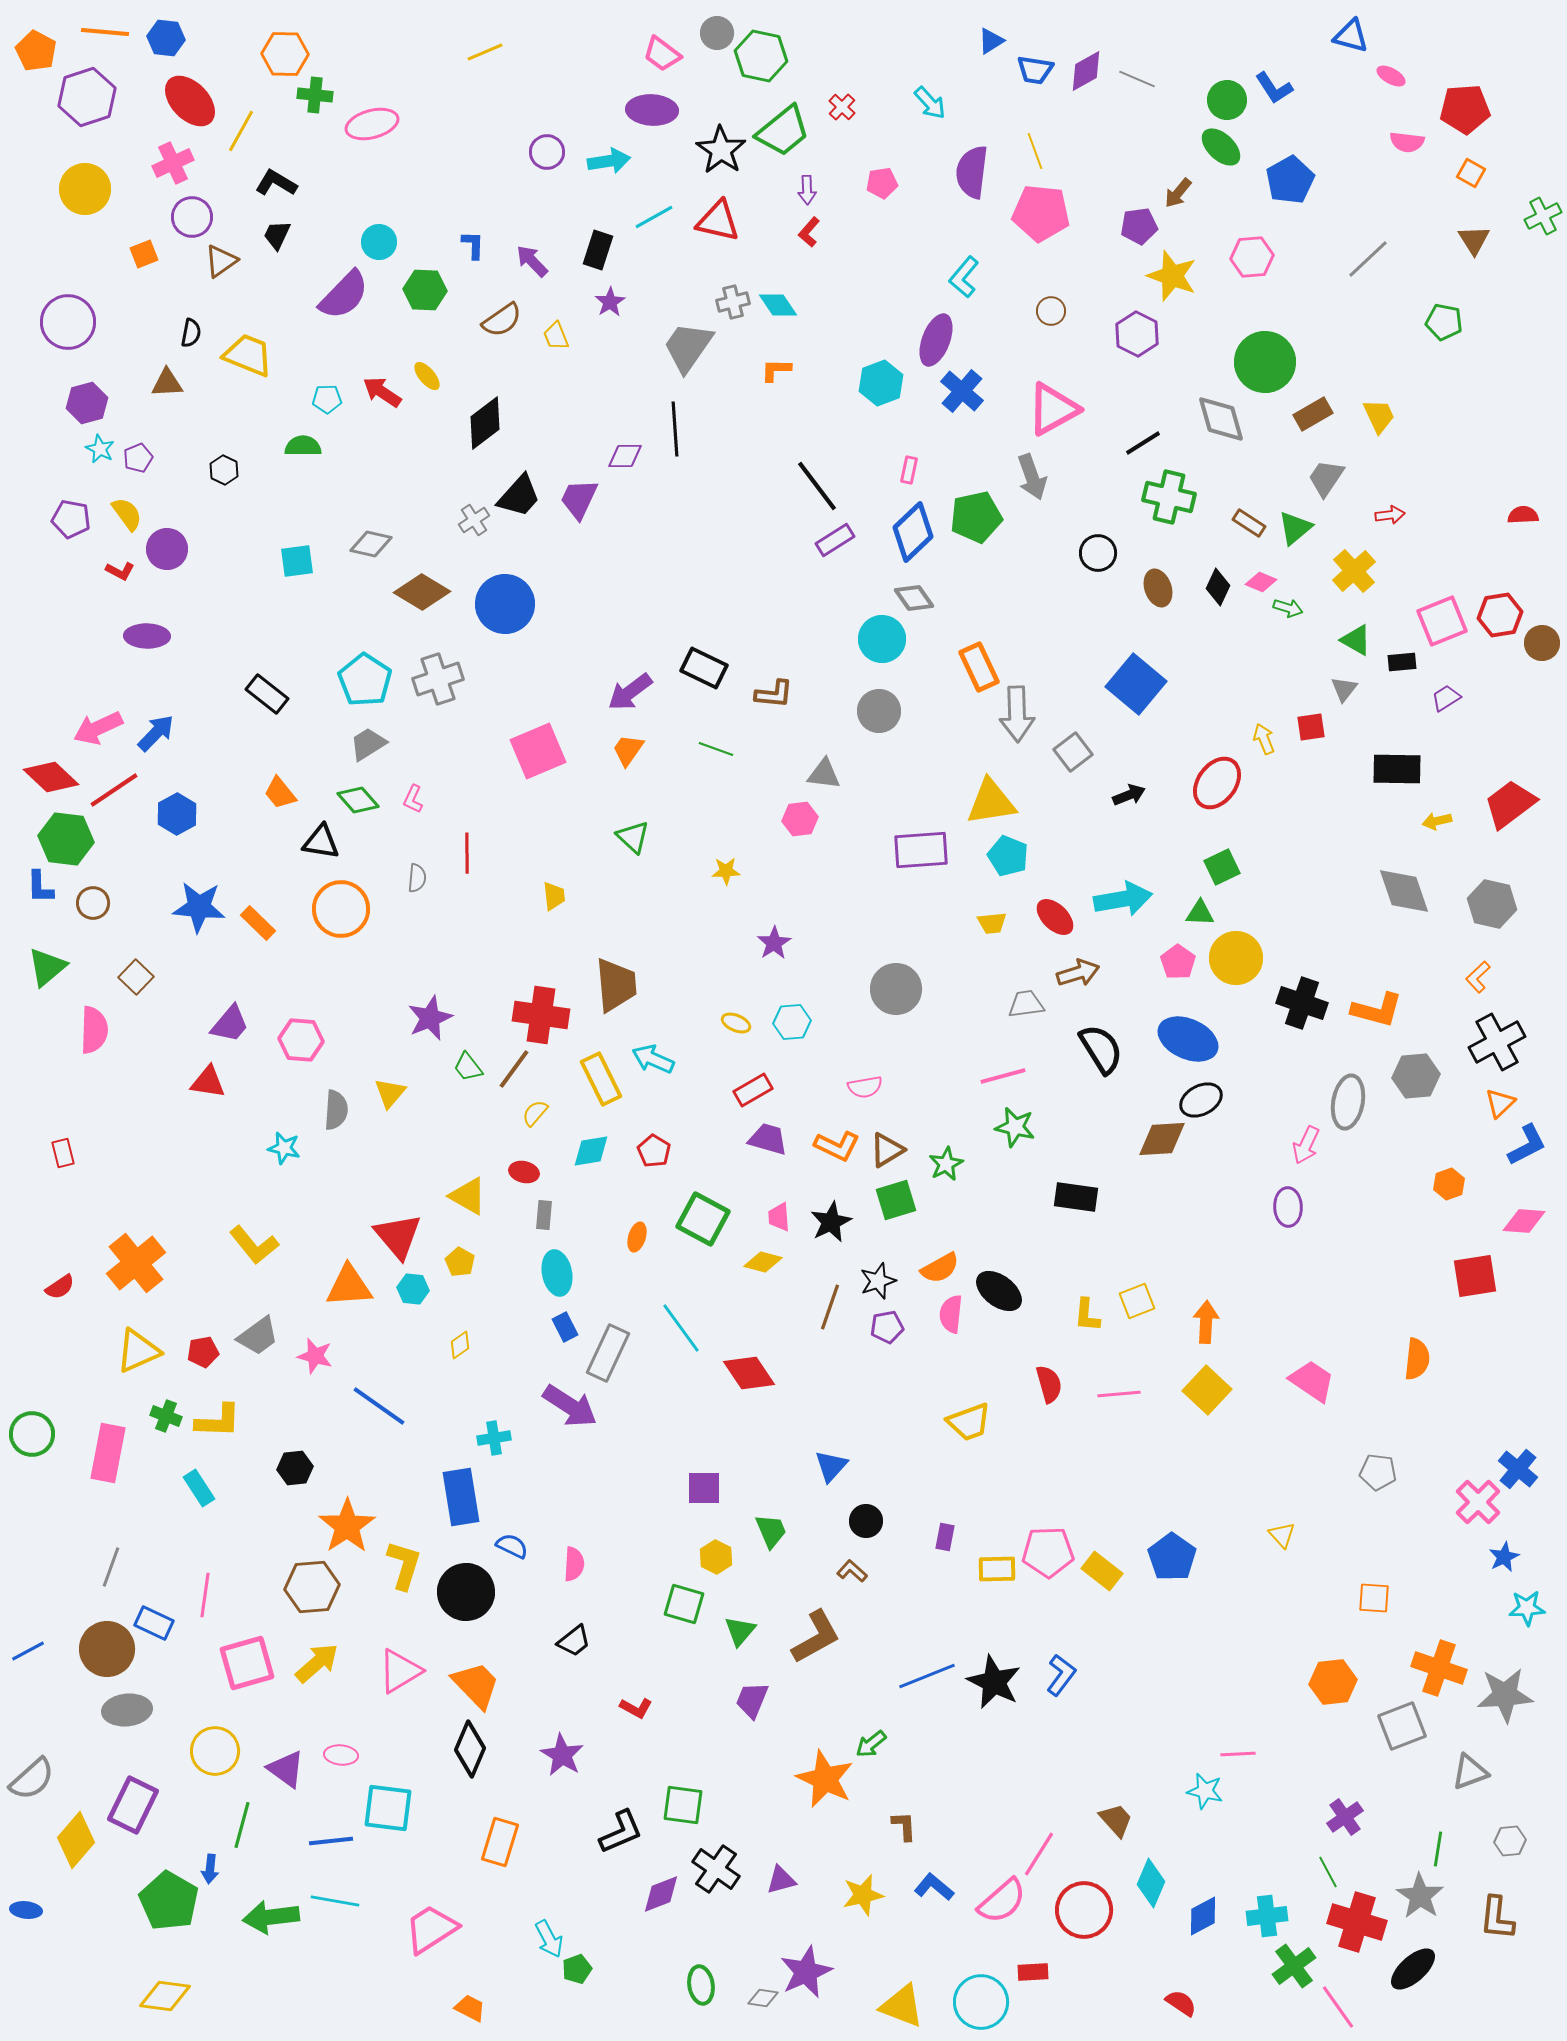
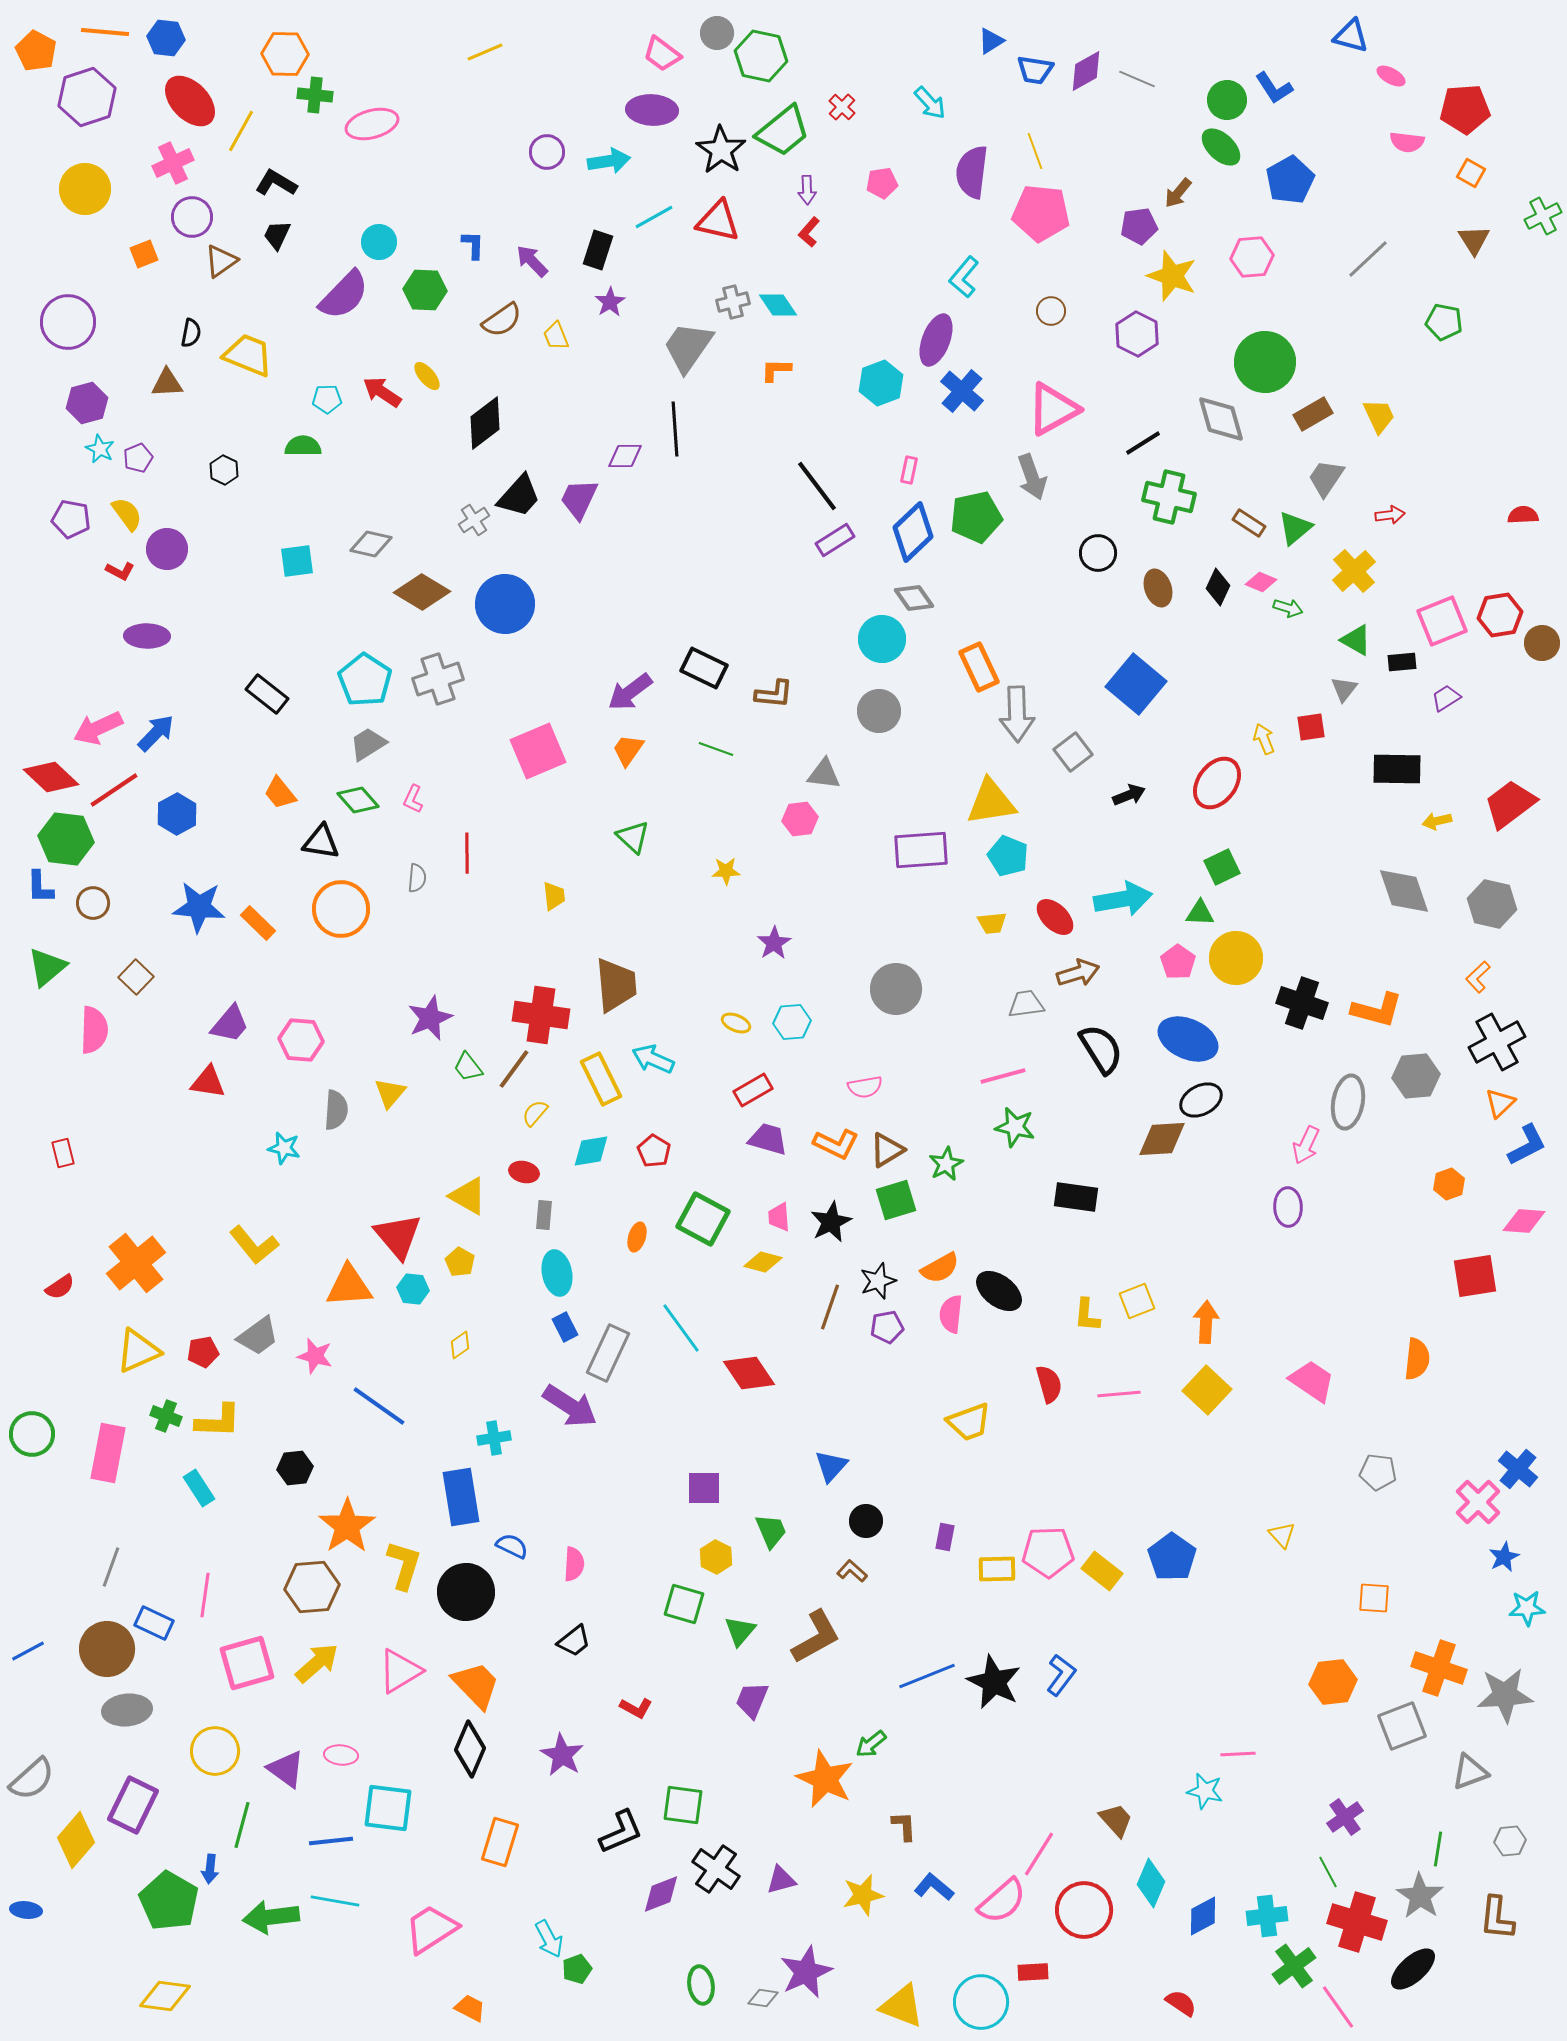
orange L-shape at (837, 1146): moved 1 px left, 2 px up
